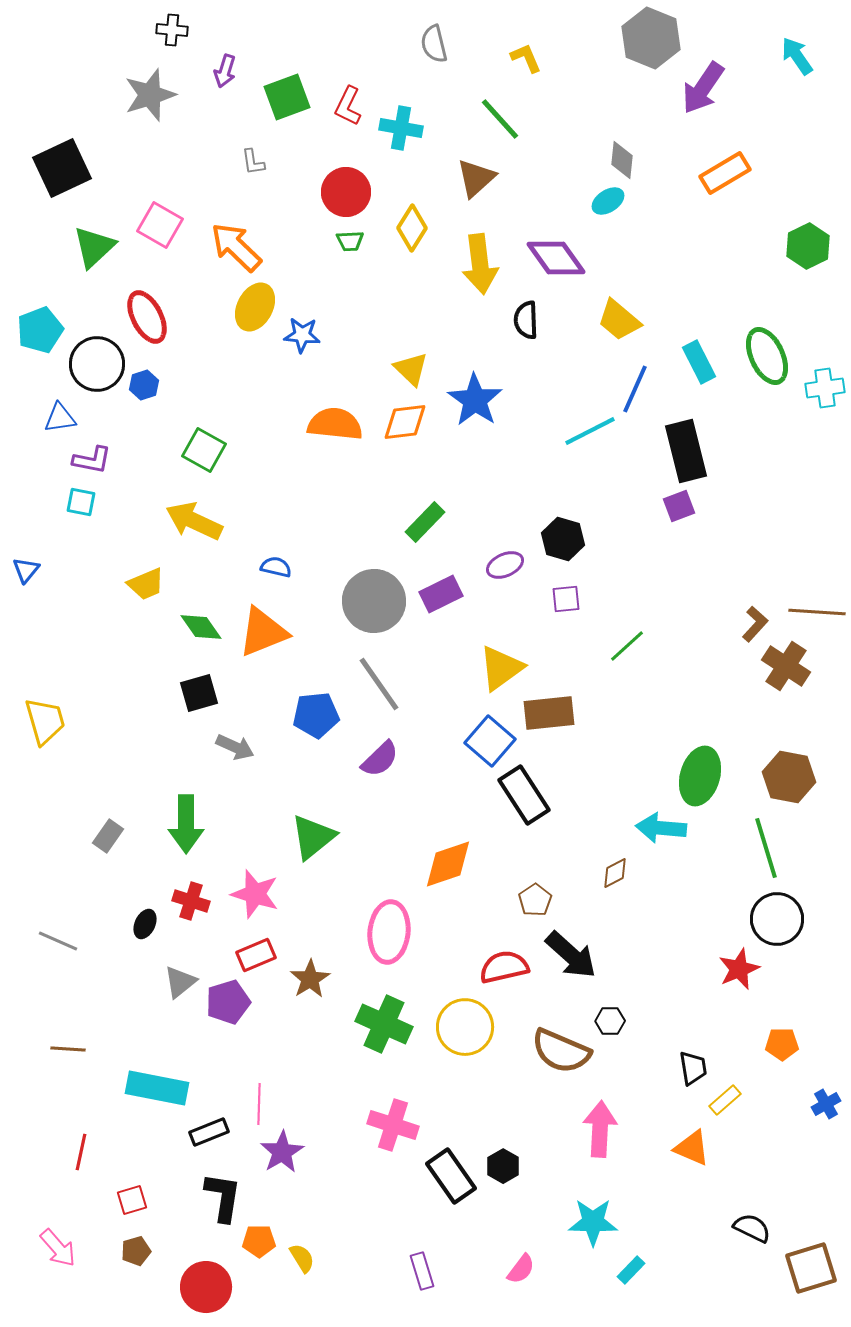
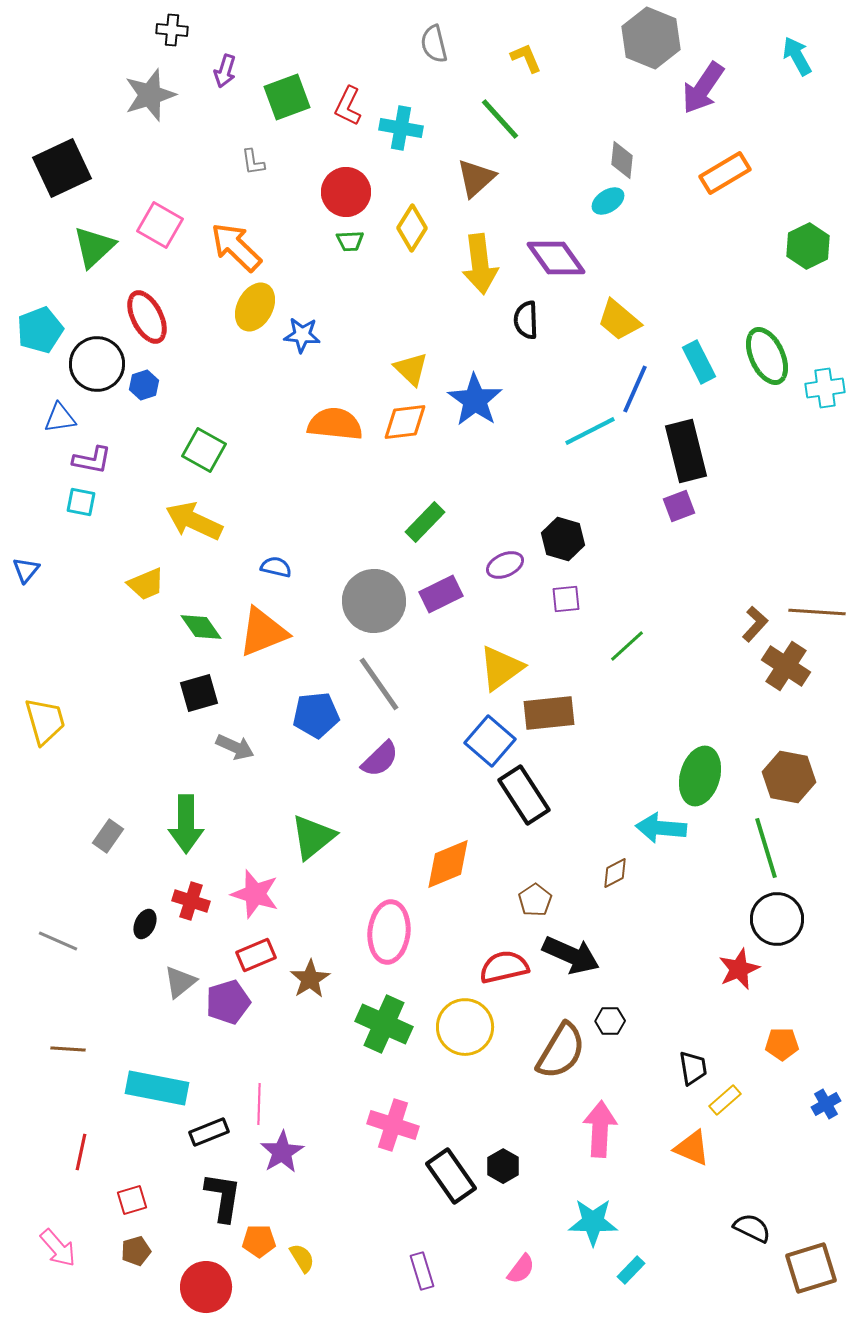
cyan arrow at (797, 56): rotated 6 degrees clockwise
orange diamond at (448, 864): rotated 4 degrees counterclockwise
black arrow at (571, 955): rotated 18 degrees counterclockwise
brown semicircle at (561, 1051): rotated 82 degrees counterclockwise
